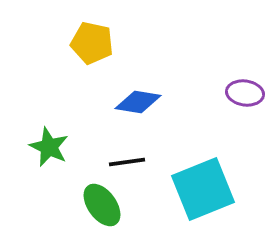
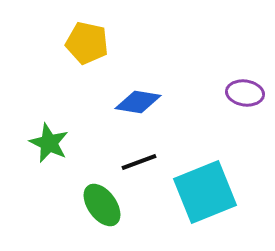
yellow pentagon: moved 5 px left
green star: moved 4 px up
black line: moved 12 px right; rotated 12 degrees counterclockwise
cyan square: moved 2 px right, 3 px down
